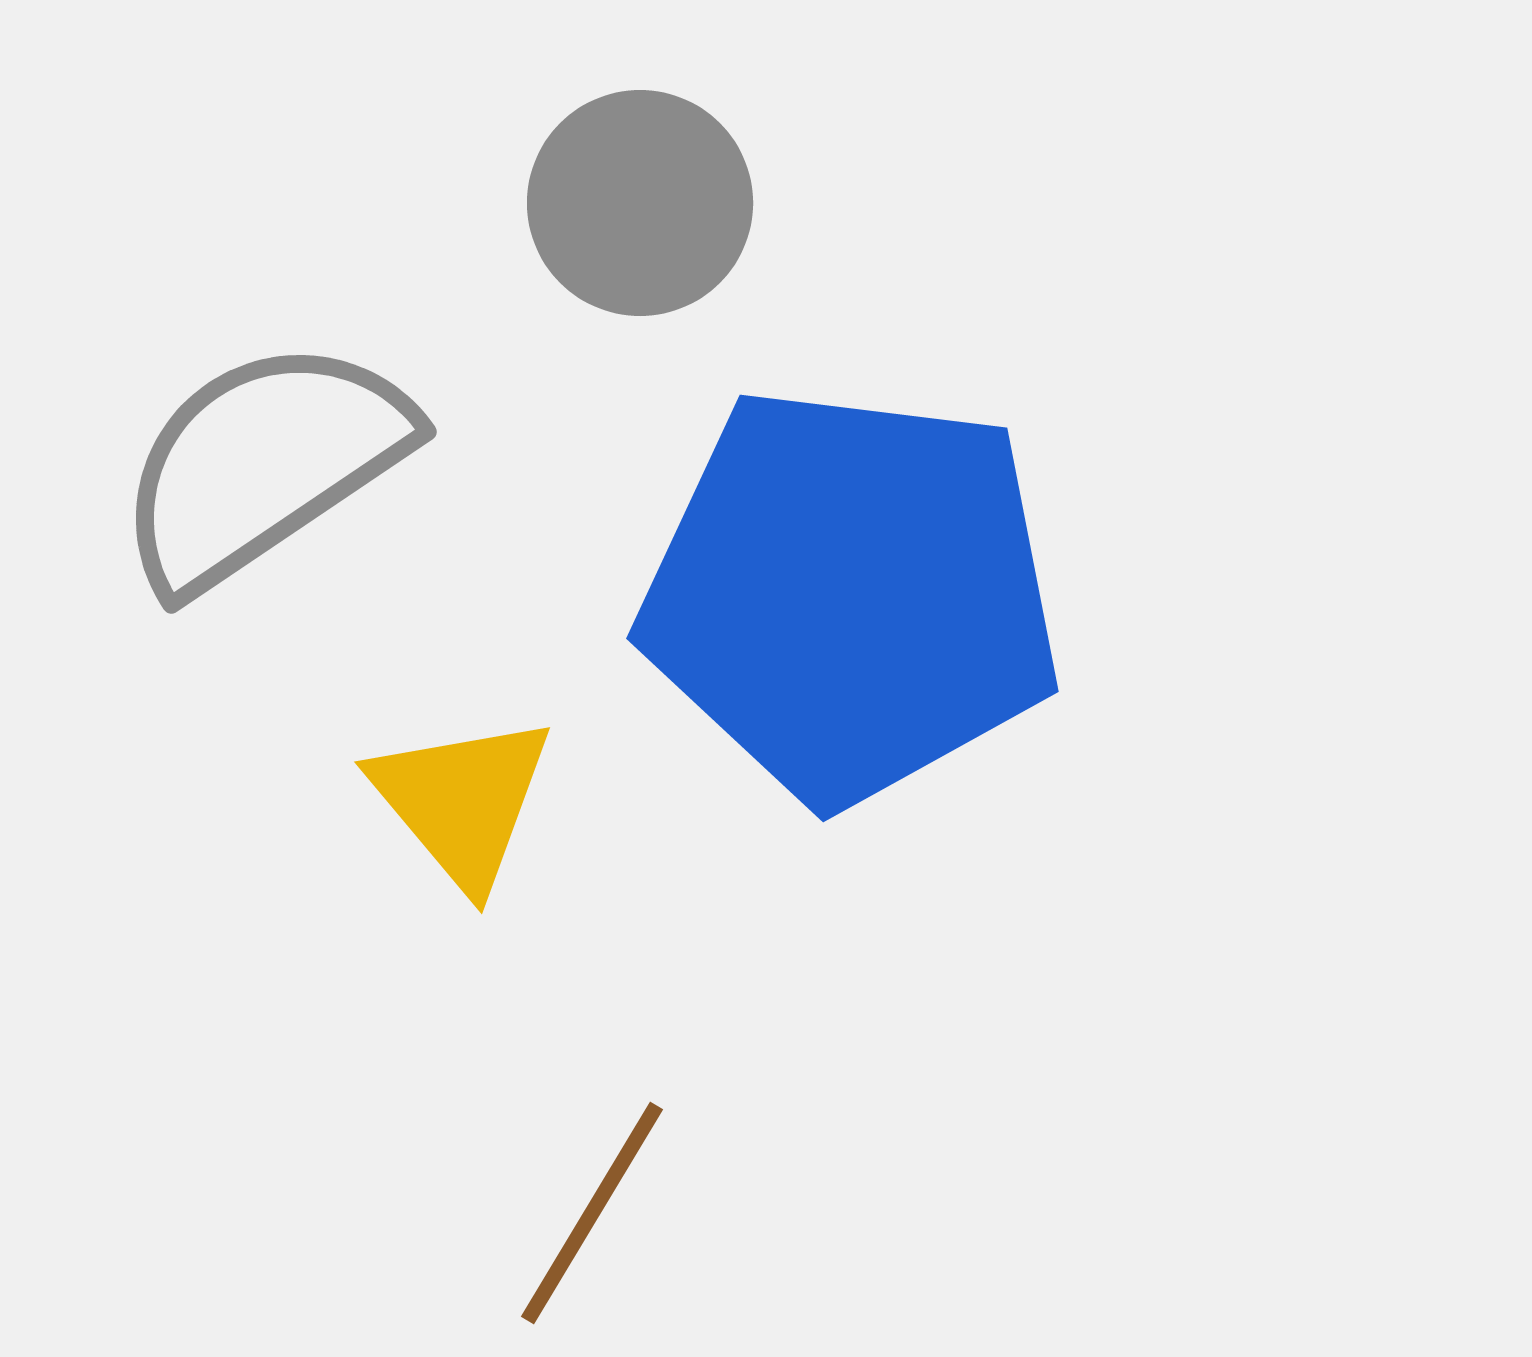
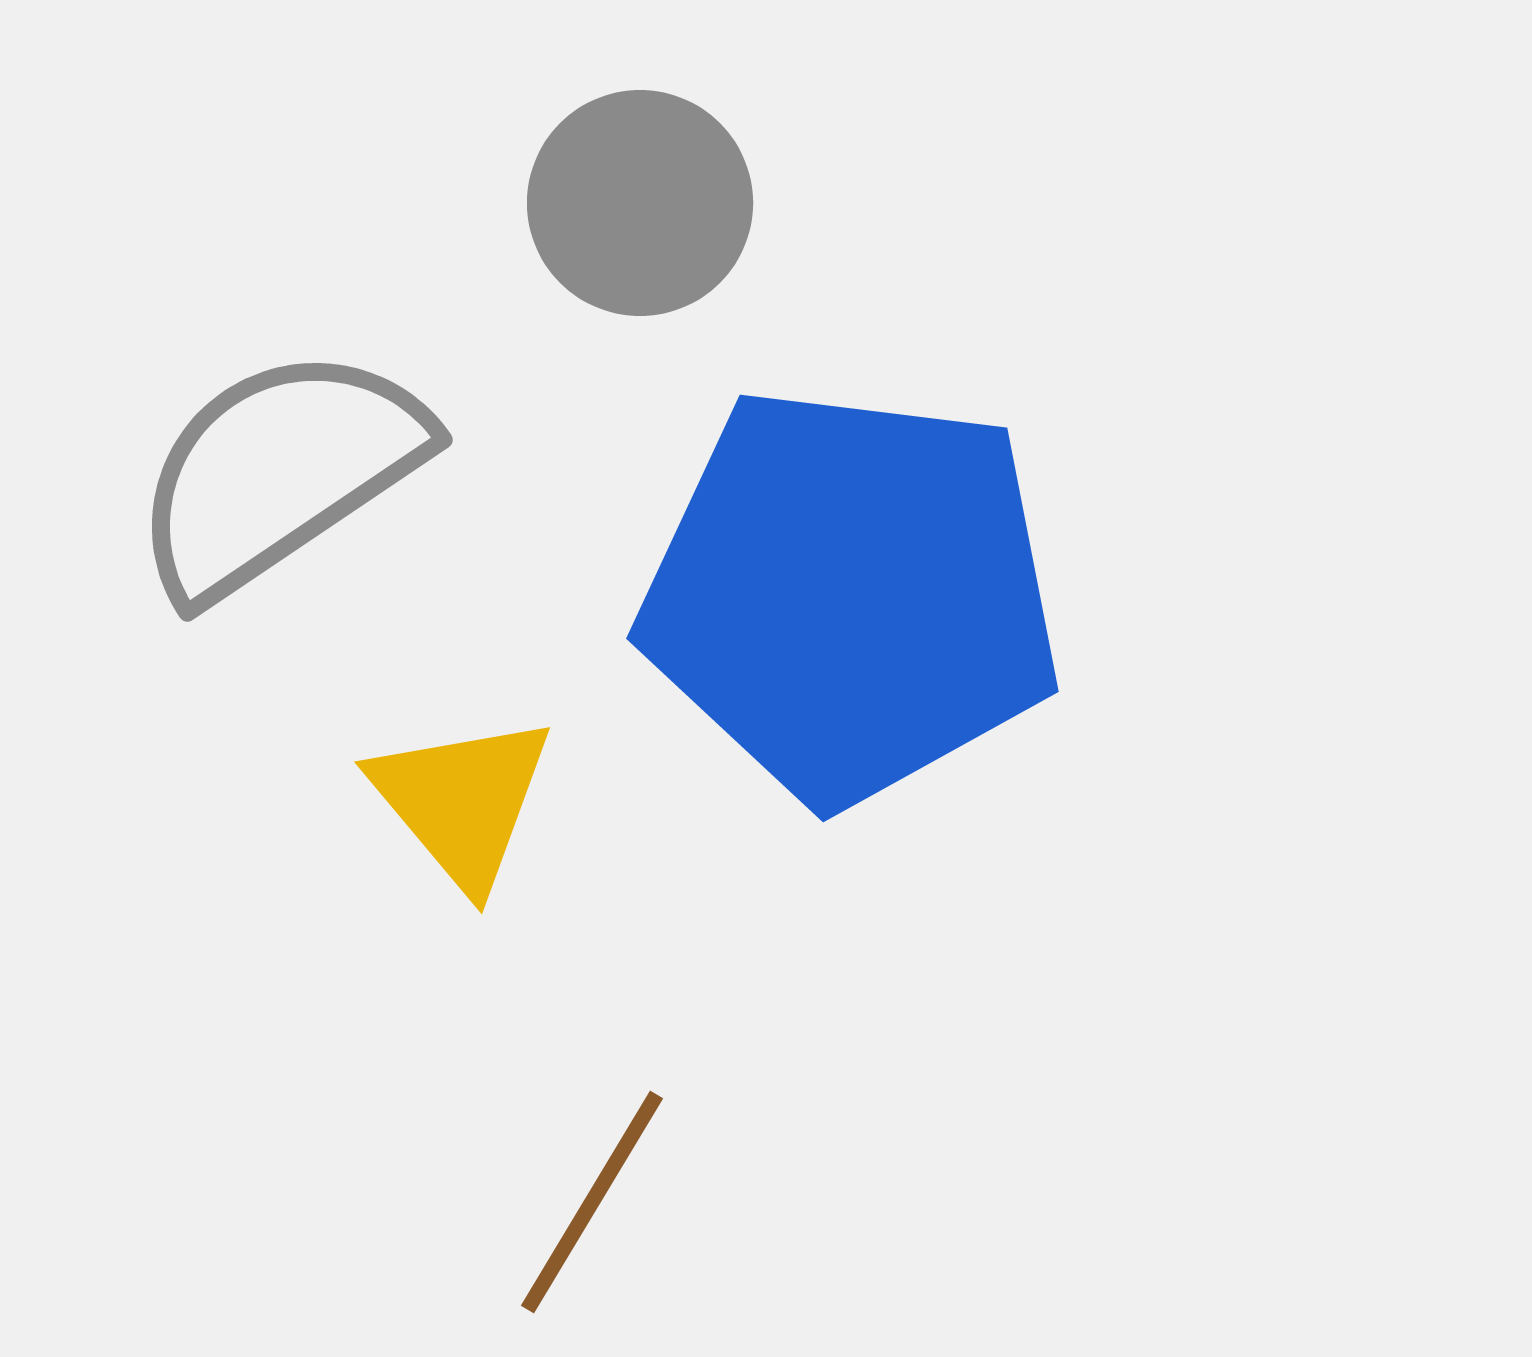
gray semicircle: moved 16 px right, 8 px down
brown line: moved 11 px up
